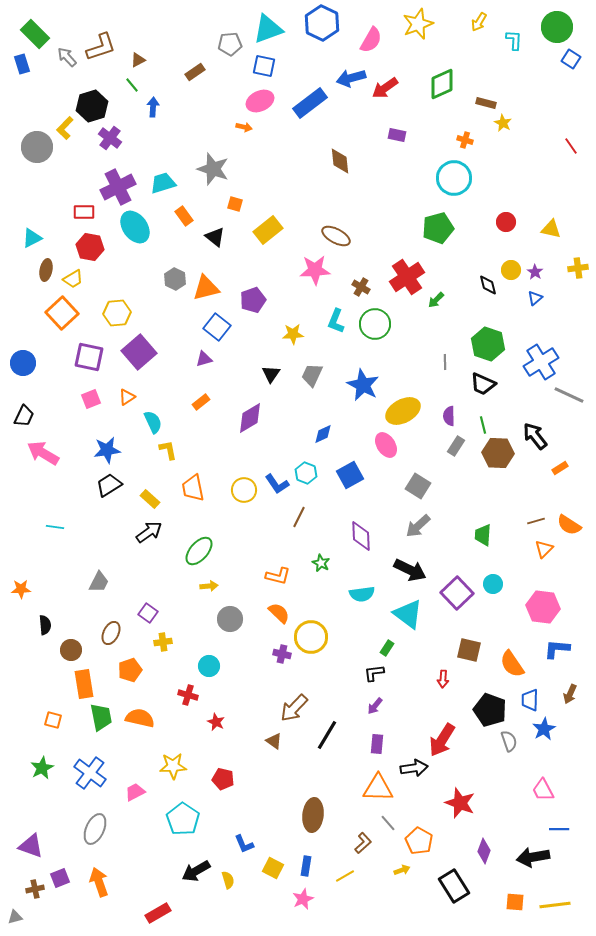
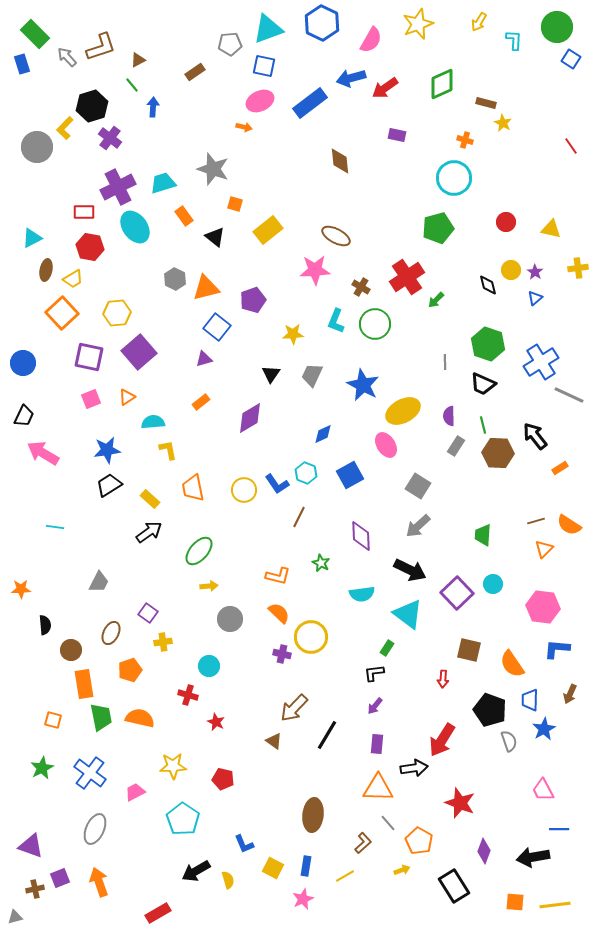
cyan semicircle at (153, 422): rotated 70 degrees counterclockwise
